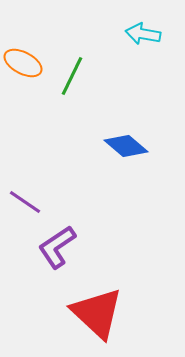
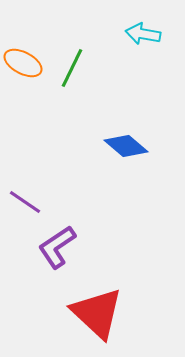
green line: moved 8 px up
